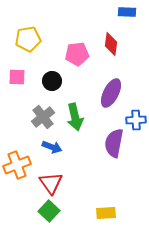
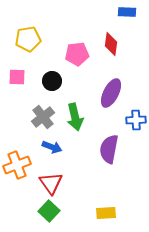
purple semicircle: moved 5 px left, 6 px down
